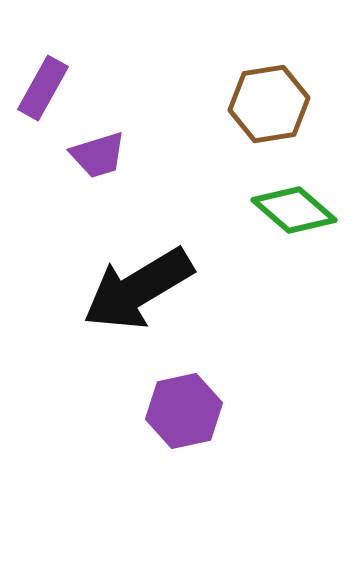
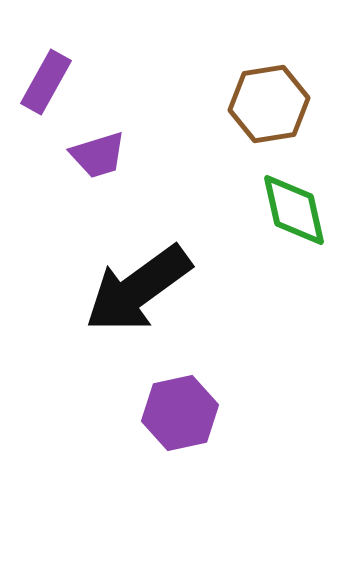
purple rectangle: moved 3 px right, 6 px up
green diamond: rotated 36 degrees clockwise
black arrow: rotated 5 degrees counterclockwise
purple hexagon: moved 4 px left, 2 px down
